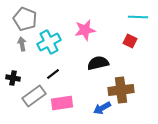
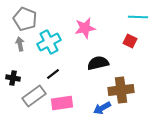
pink star: moved 2 px up
gray arrow: moved 2 px left
